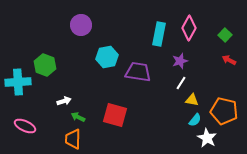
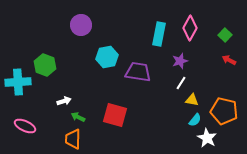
pink diamond: moved 1 px right
